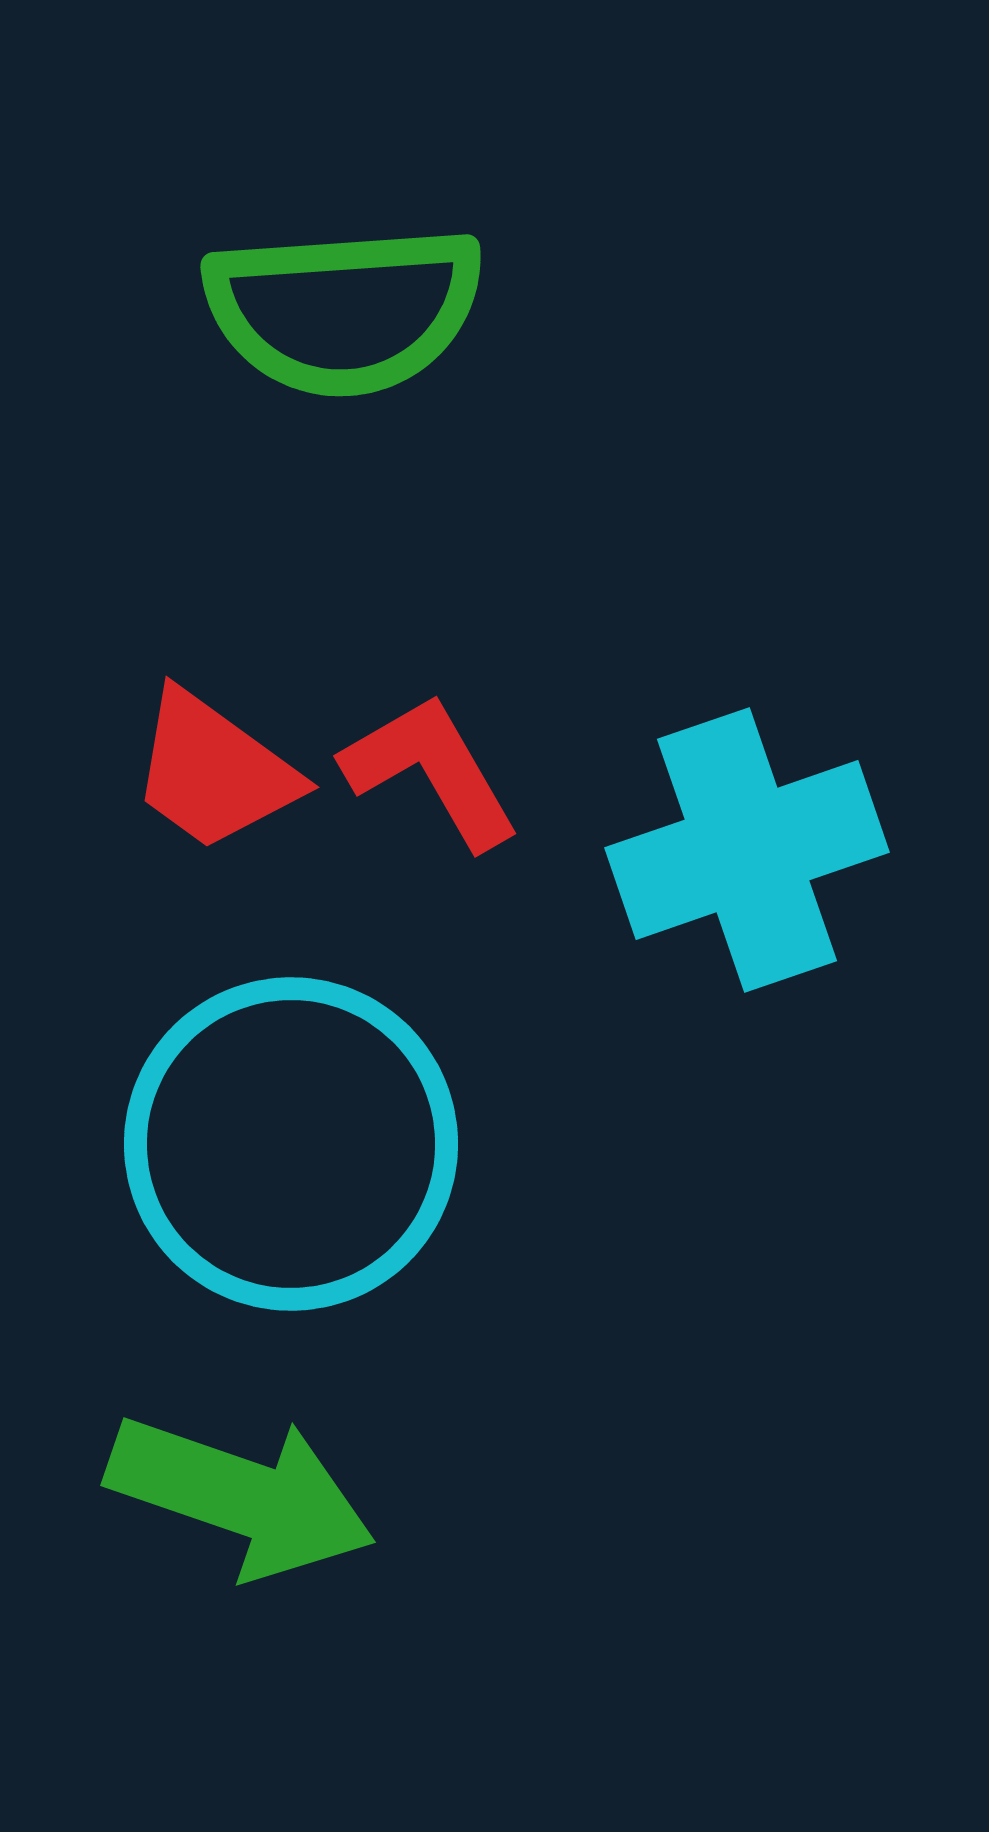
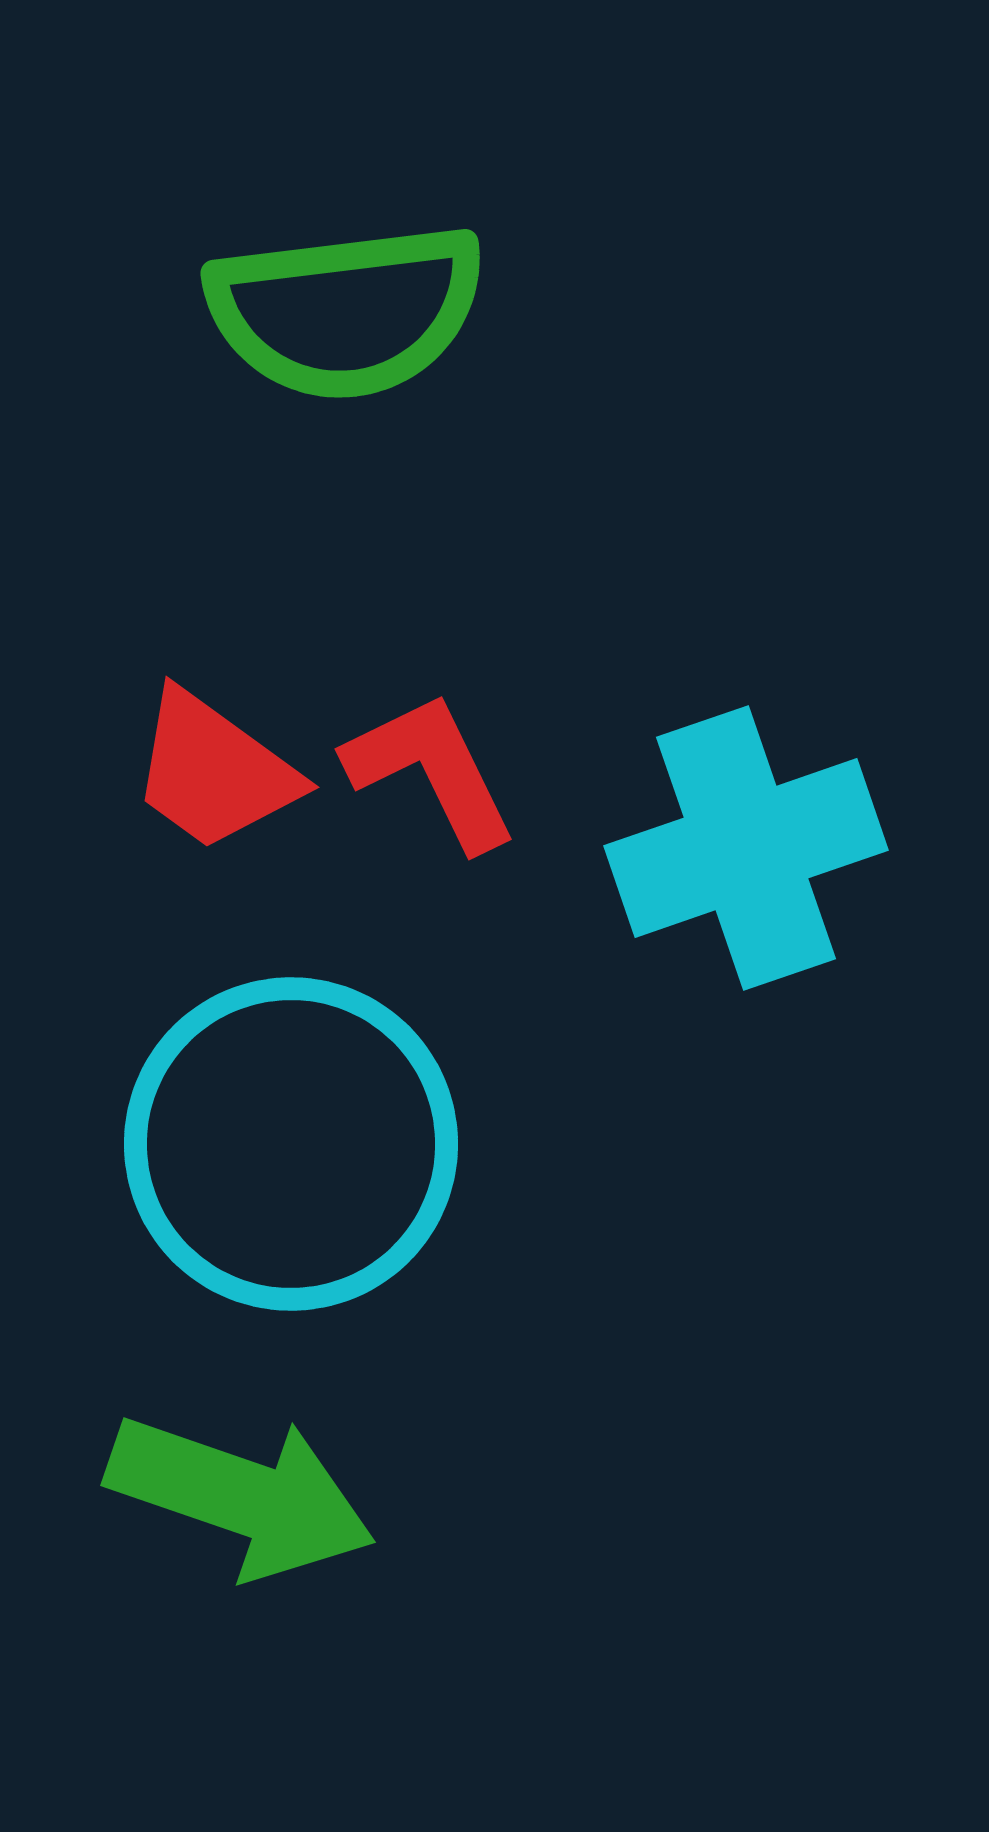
green semicircle: moved 2 px right, 1 px down; rotated 3 degrees counterclockwise
red L-shape: rotated 4 degrees clockwise
cyan cross: moved 1 px left, 2 px up
